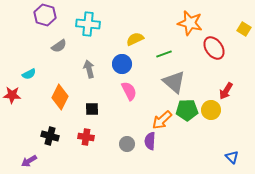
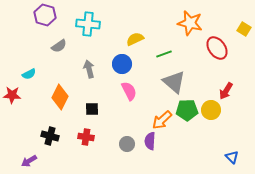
red ellipse: moved 3 px right
